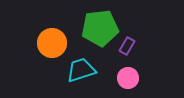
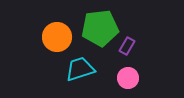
orange circle: moved 5 px right, 6 px up
cyan trapezoid: moved 1 px left, 1 px up
